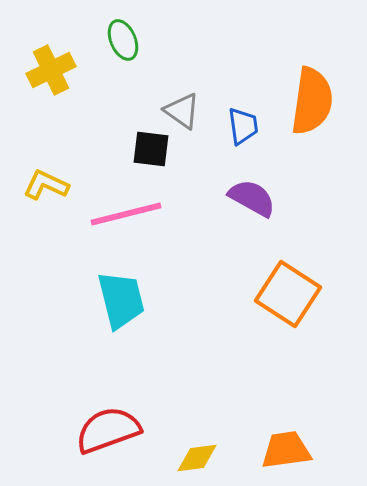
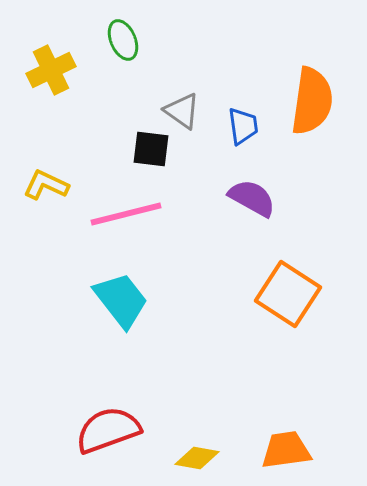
cyan trapezoid: rotated 24 degrees counterclockwise
yellow diamond: rotated 18 degrees clockwise
